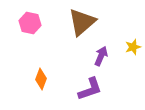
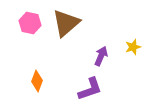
brown triangle: moved 16 px left, 1 px down
orange diamond: moved 4 px left, 2 px down
